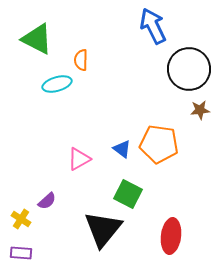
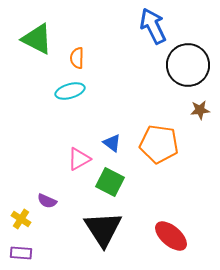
orange semicircle: moved 4 px left, 2 px up
black circle: moved 1 px left, 4 px up
cyan ellipse: moved 13 px right, 7 px down
blue triangle: moved 10 px left, 6 px up
green square: moved 18 px left, 12 px up
purple semicircle: rotated 66 degrees clockwise
black triangle: rotated 12 degrees counterclockwise
red ellipse: rotated 56 degrees counterclockwise
